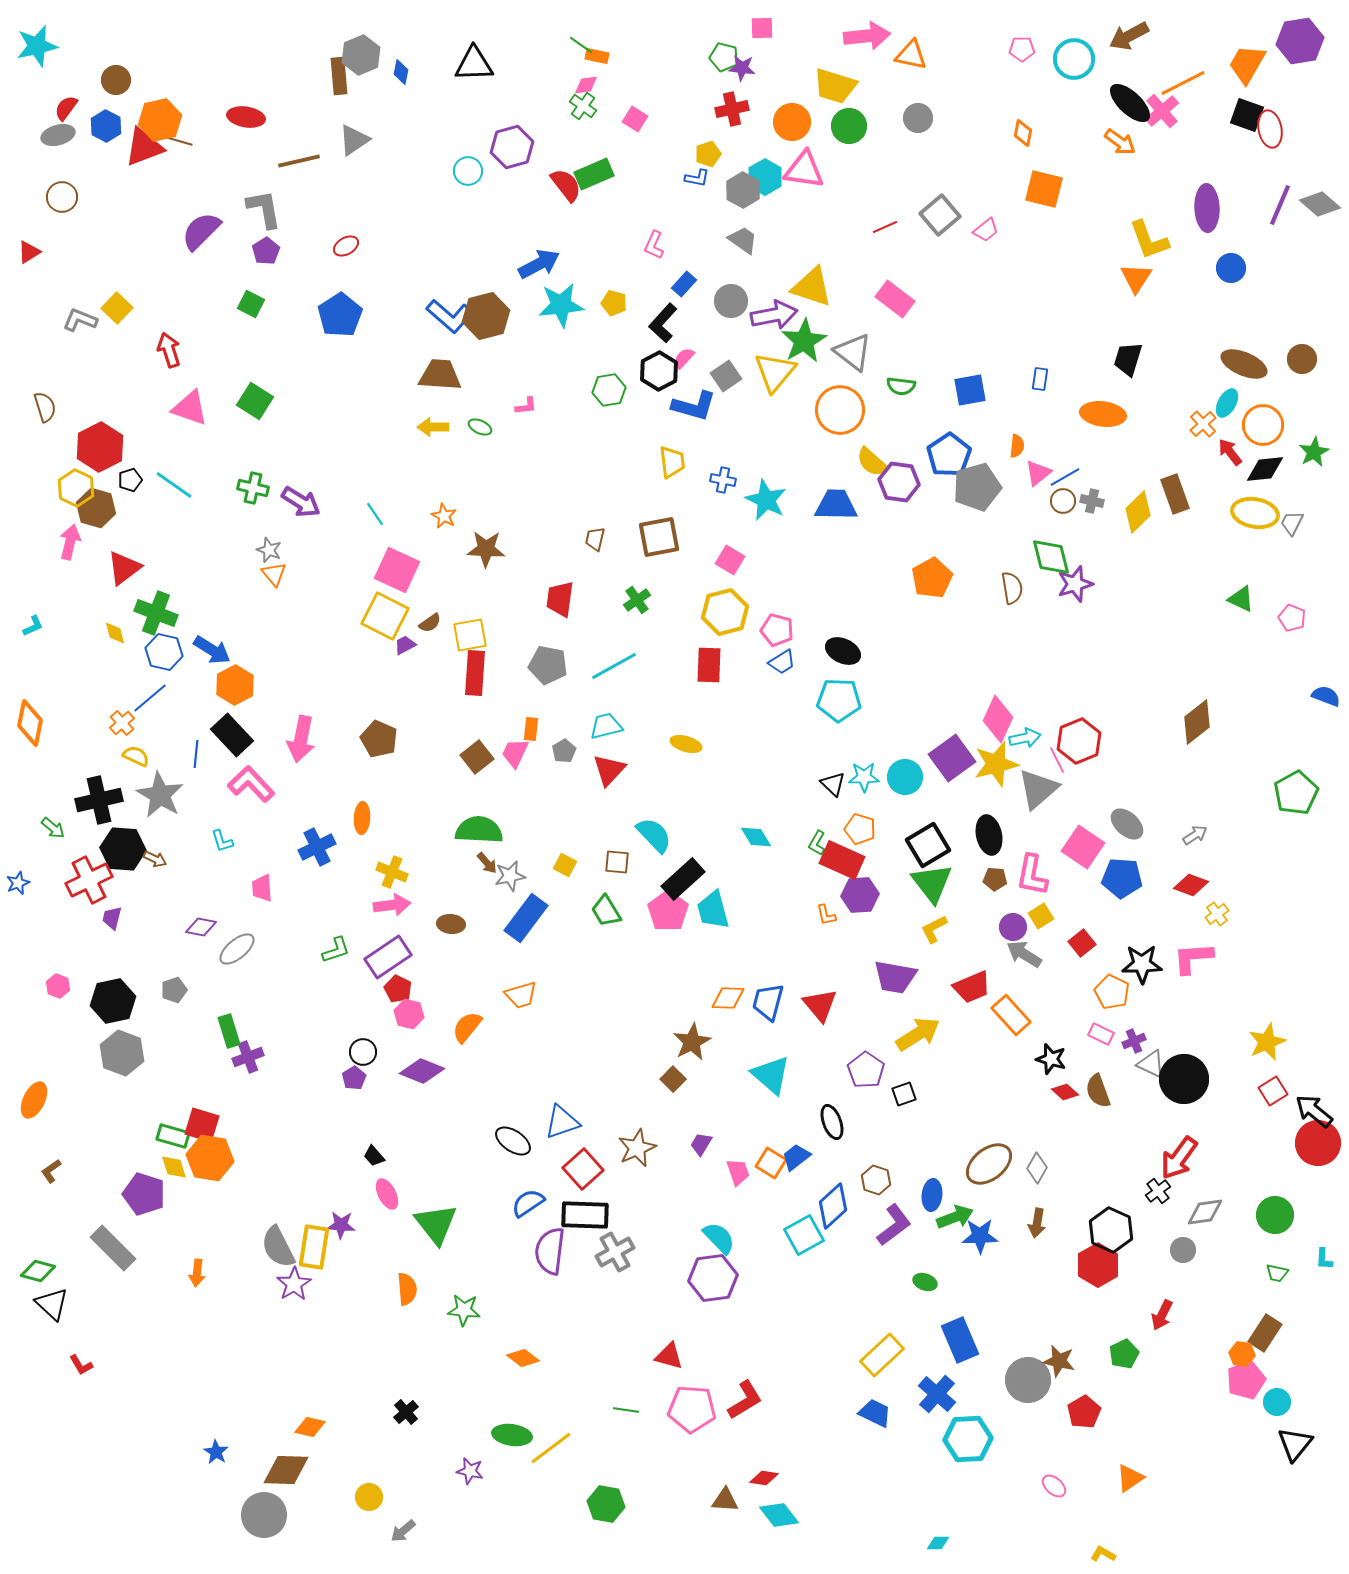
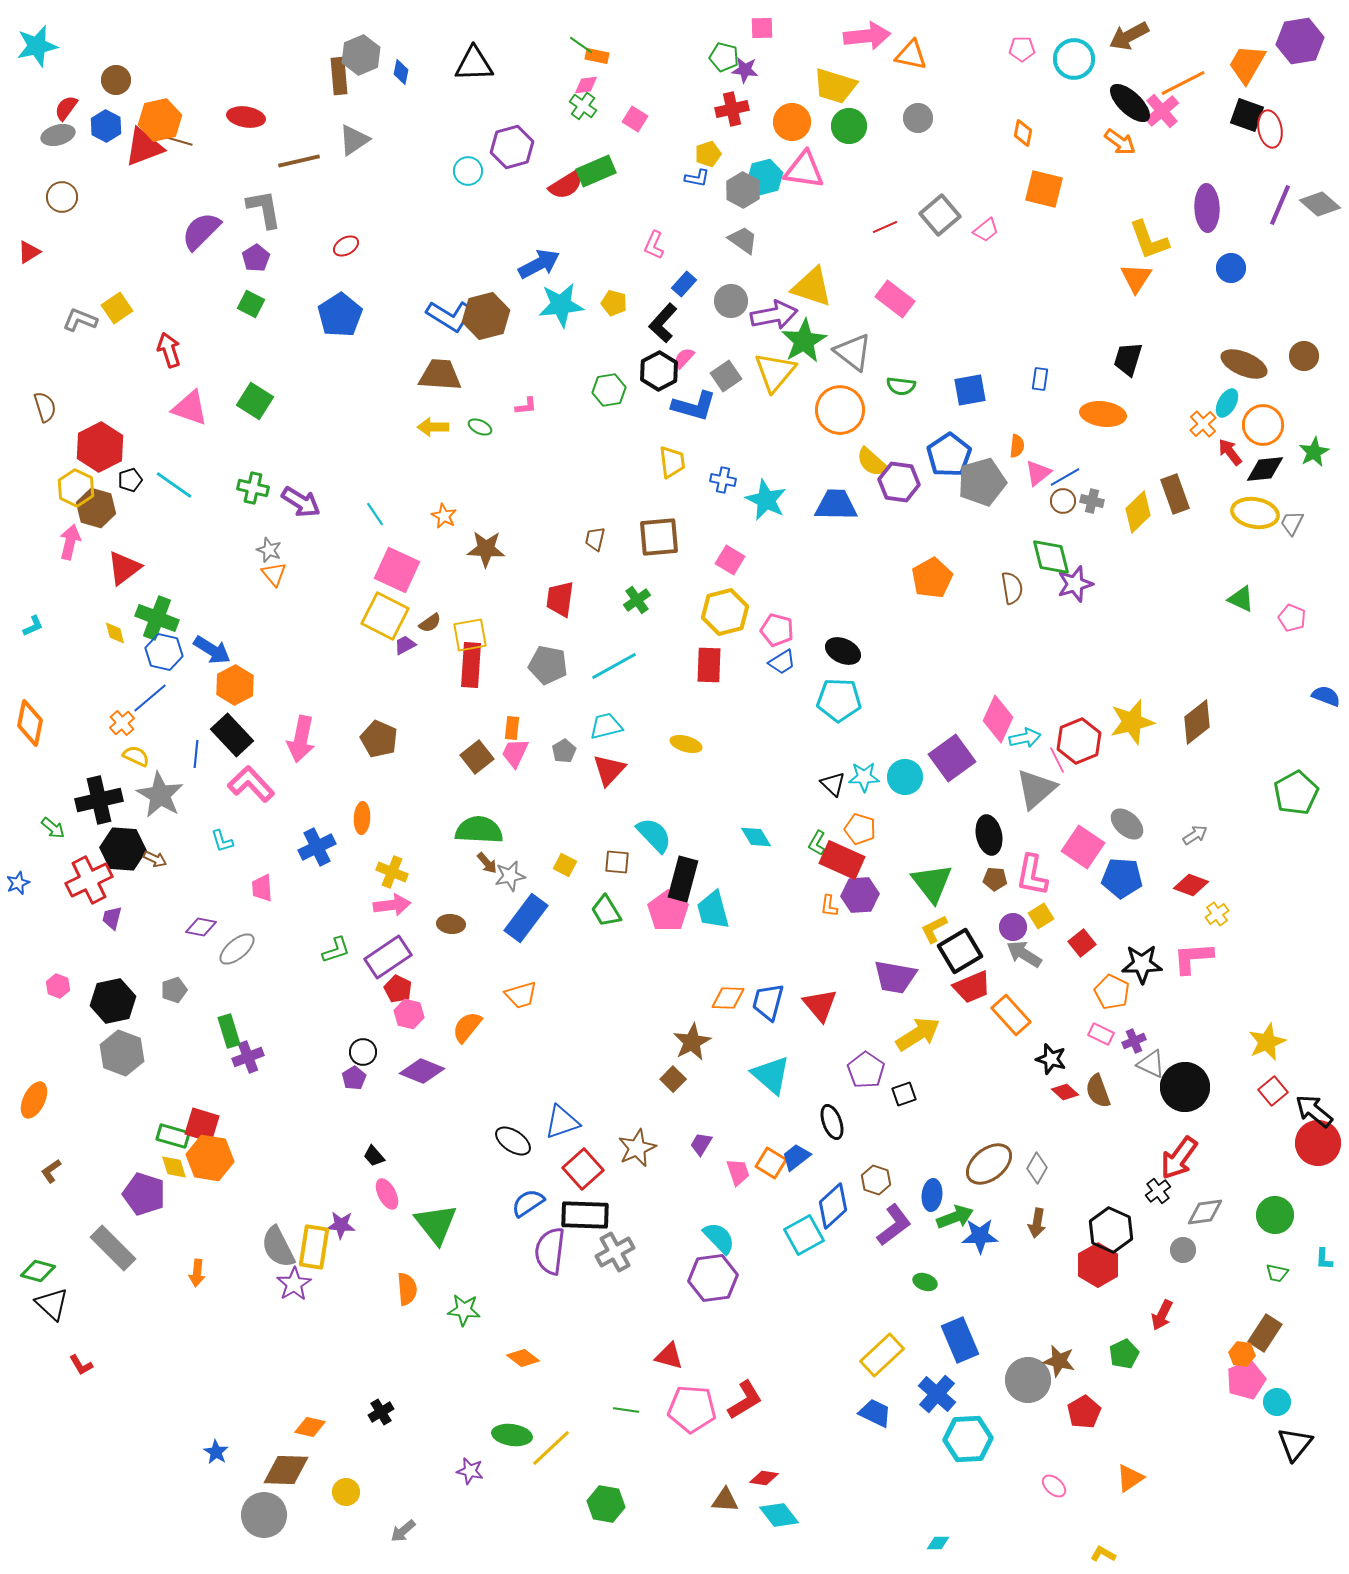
purple star at (742, 68): moved 3 px right, 2 px down
green rectangle at (594, 174): moved 2 px right, 3 px up
cyan hexagon at (765, 177): rotated 16 degrees clockwise
red semicircle at (566, 185): rotated 96 degrees clockwise
purple pentagon at (266, 251): moved 10 px left, 7 px down
yellow square at (117, 308): rotated 12 degrees clockwise
blue L-shape at (450, 316): rotated 9 degrees counterclockwise
brown circle at (1302, 359): moved 2 px right, 3 px up
gray pentagon at (977, 487): moved 5 px right, 5 px up
brown square at (659, 537): rotated 6 degrees clockwise
green cross at (156, 613): moved 1 px right, 5 px down
red rectangle at (475, 673): moved 4 px left, 8 px up
orange rectangle at (531, 729): moved 19 px left, 1 px up
yellow star at (996, 764): moved 136 px right, 42 px up
gray triangle at (1038, 789): moved 2 px left
black square at (928, 845): moved 32 px right, 106 px down
black rectangle at (683, 879): rotated 33 degrees counterclockwise
orange L-shape at (826, 915): moved 3 px right, 9 px up; rotated 20 degrees clockwise
black circle at (1184, 1079): moved 1 px right, 8 px down
red square at (1273, 1091): rotated 8 degrees counterclockwise
black cross at (406, 1412): moved 25 px left; rotated 10 degrees clockwise
yellow line at (551, 1448): rotated 6 degrees counterclockwise
yellow circle at (369, 1497): moved 23 px left, 5 px up
